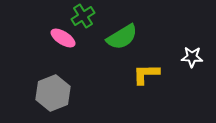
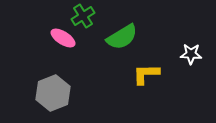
white star: moved 1 px left, 3 px up
